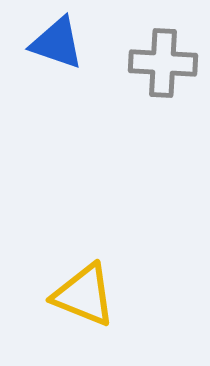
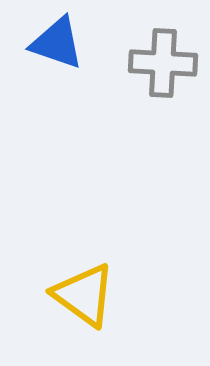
yellow triangle: rotated 14 degrees clockwise
